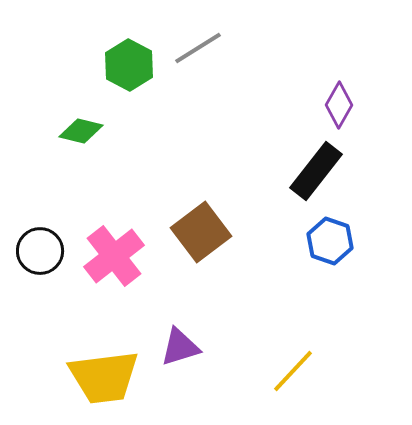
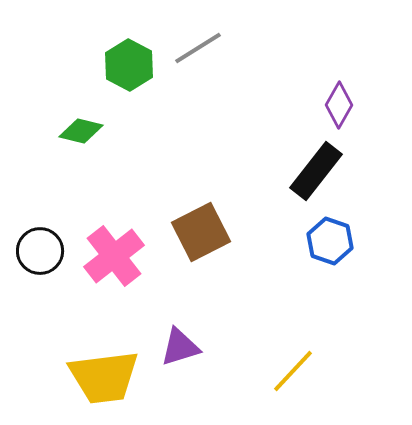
brown square: rotated 10 degrees clockwise
